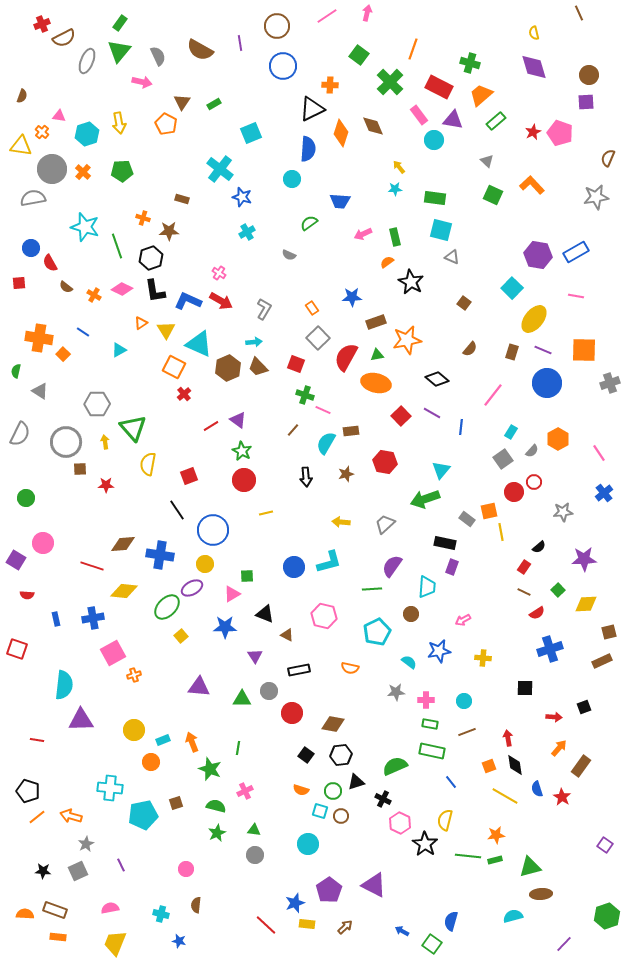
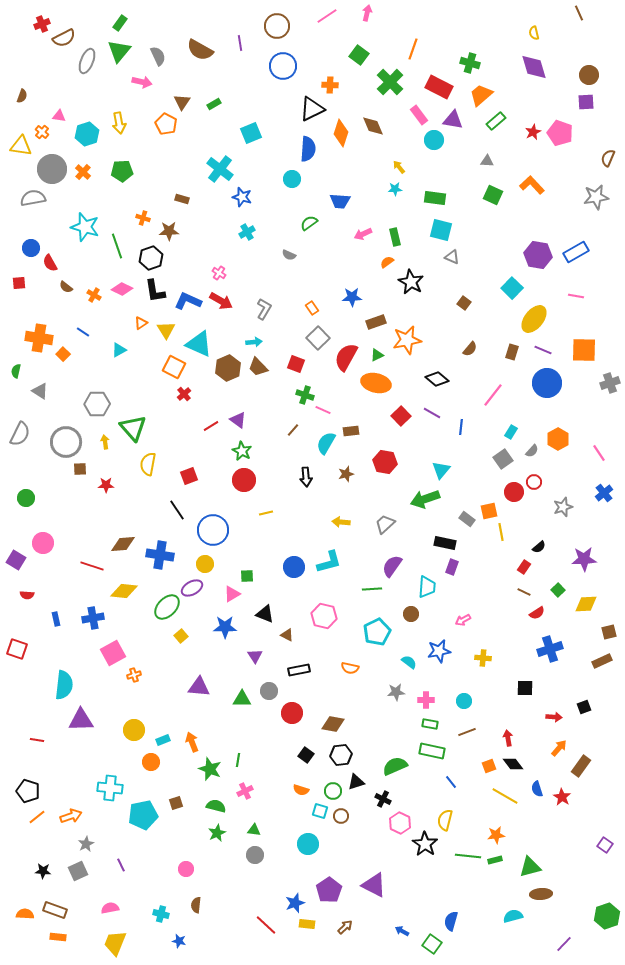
gray triangle at (487, 161): rotated 40 degrees counterclockwise
green triangle at (377, 355): rotated 16 degrees counterclockwise
gray star at (563, 512): moved 5 px up; rotated 12 degrees counterclockwise
green line at (238, 748): moved 12 px down
black diamond at (515, 765): moved 2 px left, 1 px up; rotated 30 degrees counterclockwise
orange arrow at (71, 816): rotated 145 degrees clockwise
